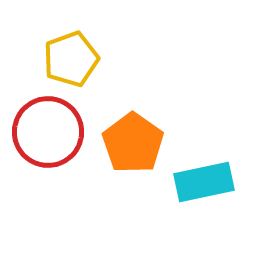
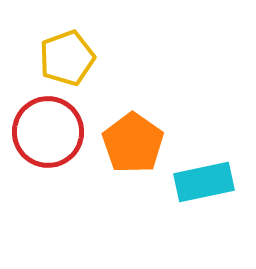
yellow pentagon: moved 4 px left, 1 px up
